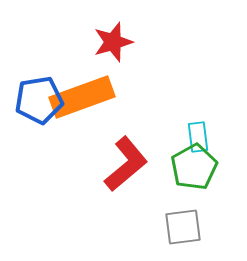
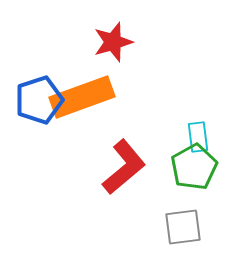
blue pentagon: rotated 9 degrees counterclockwise
red L-shape: moved 2 px left, 3 px down
